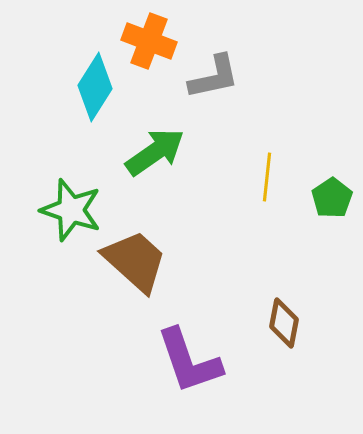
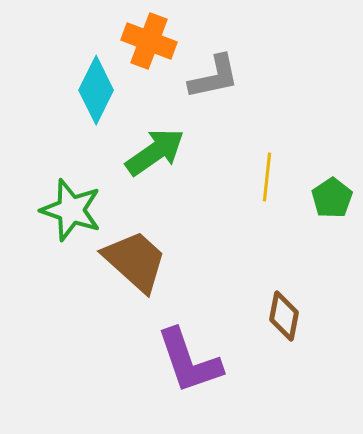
cyan diamond: moved 1 px right, 3 px down; rotated 6 degrees counterclockwise
brown diamond: moved 7 px up
